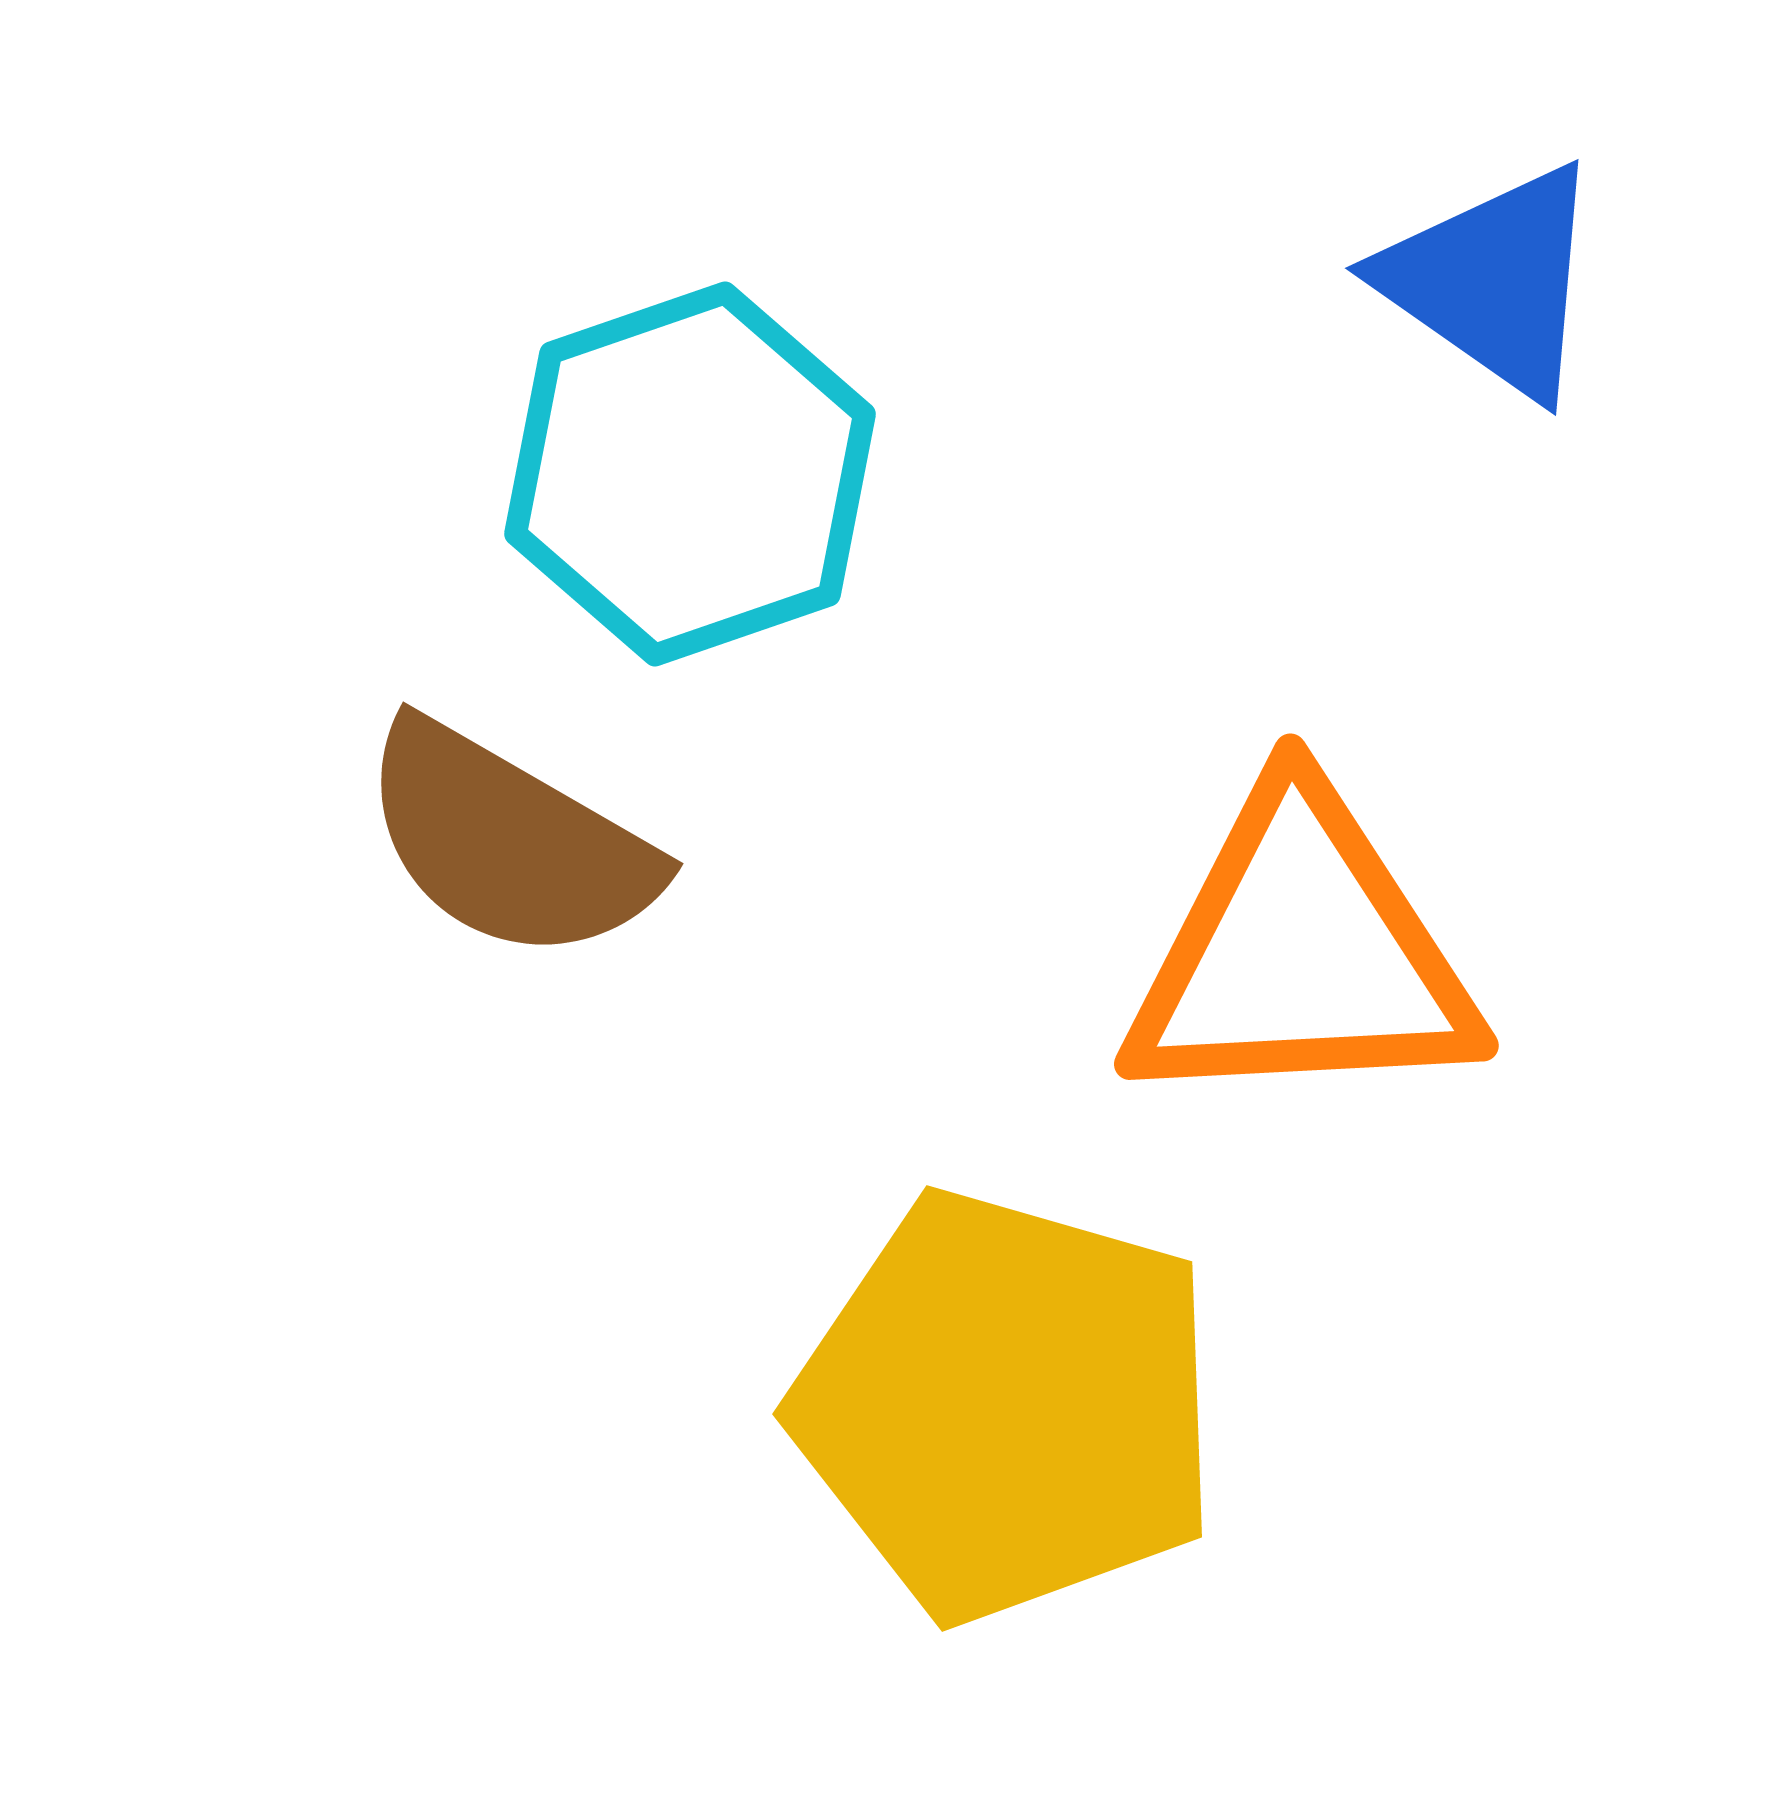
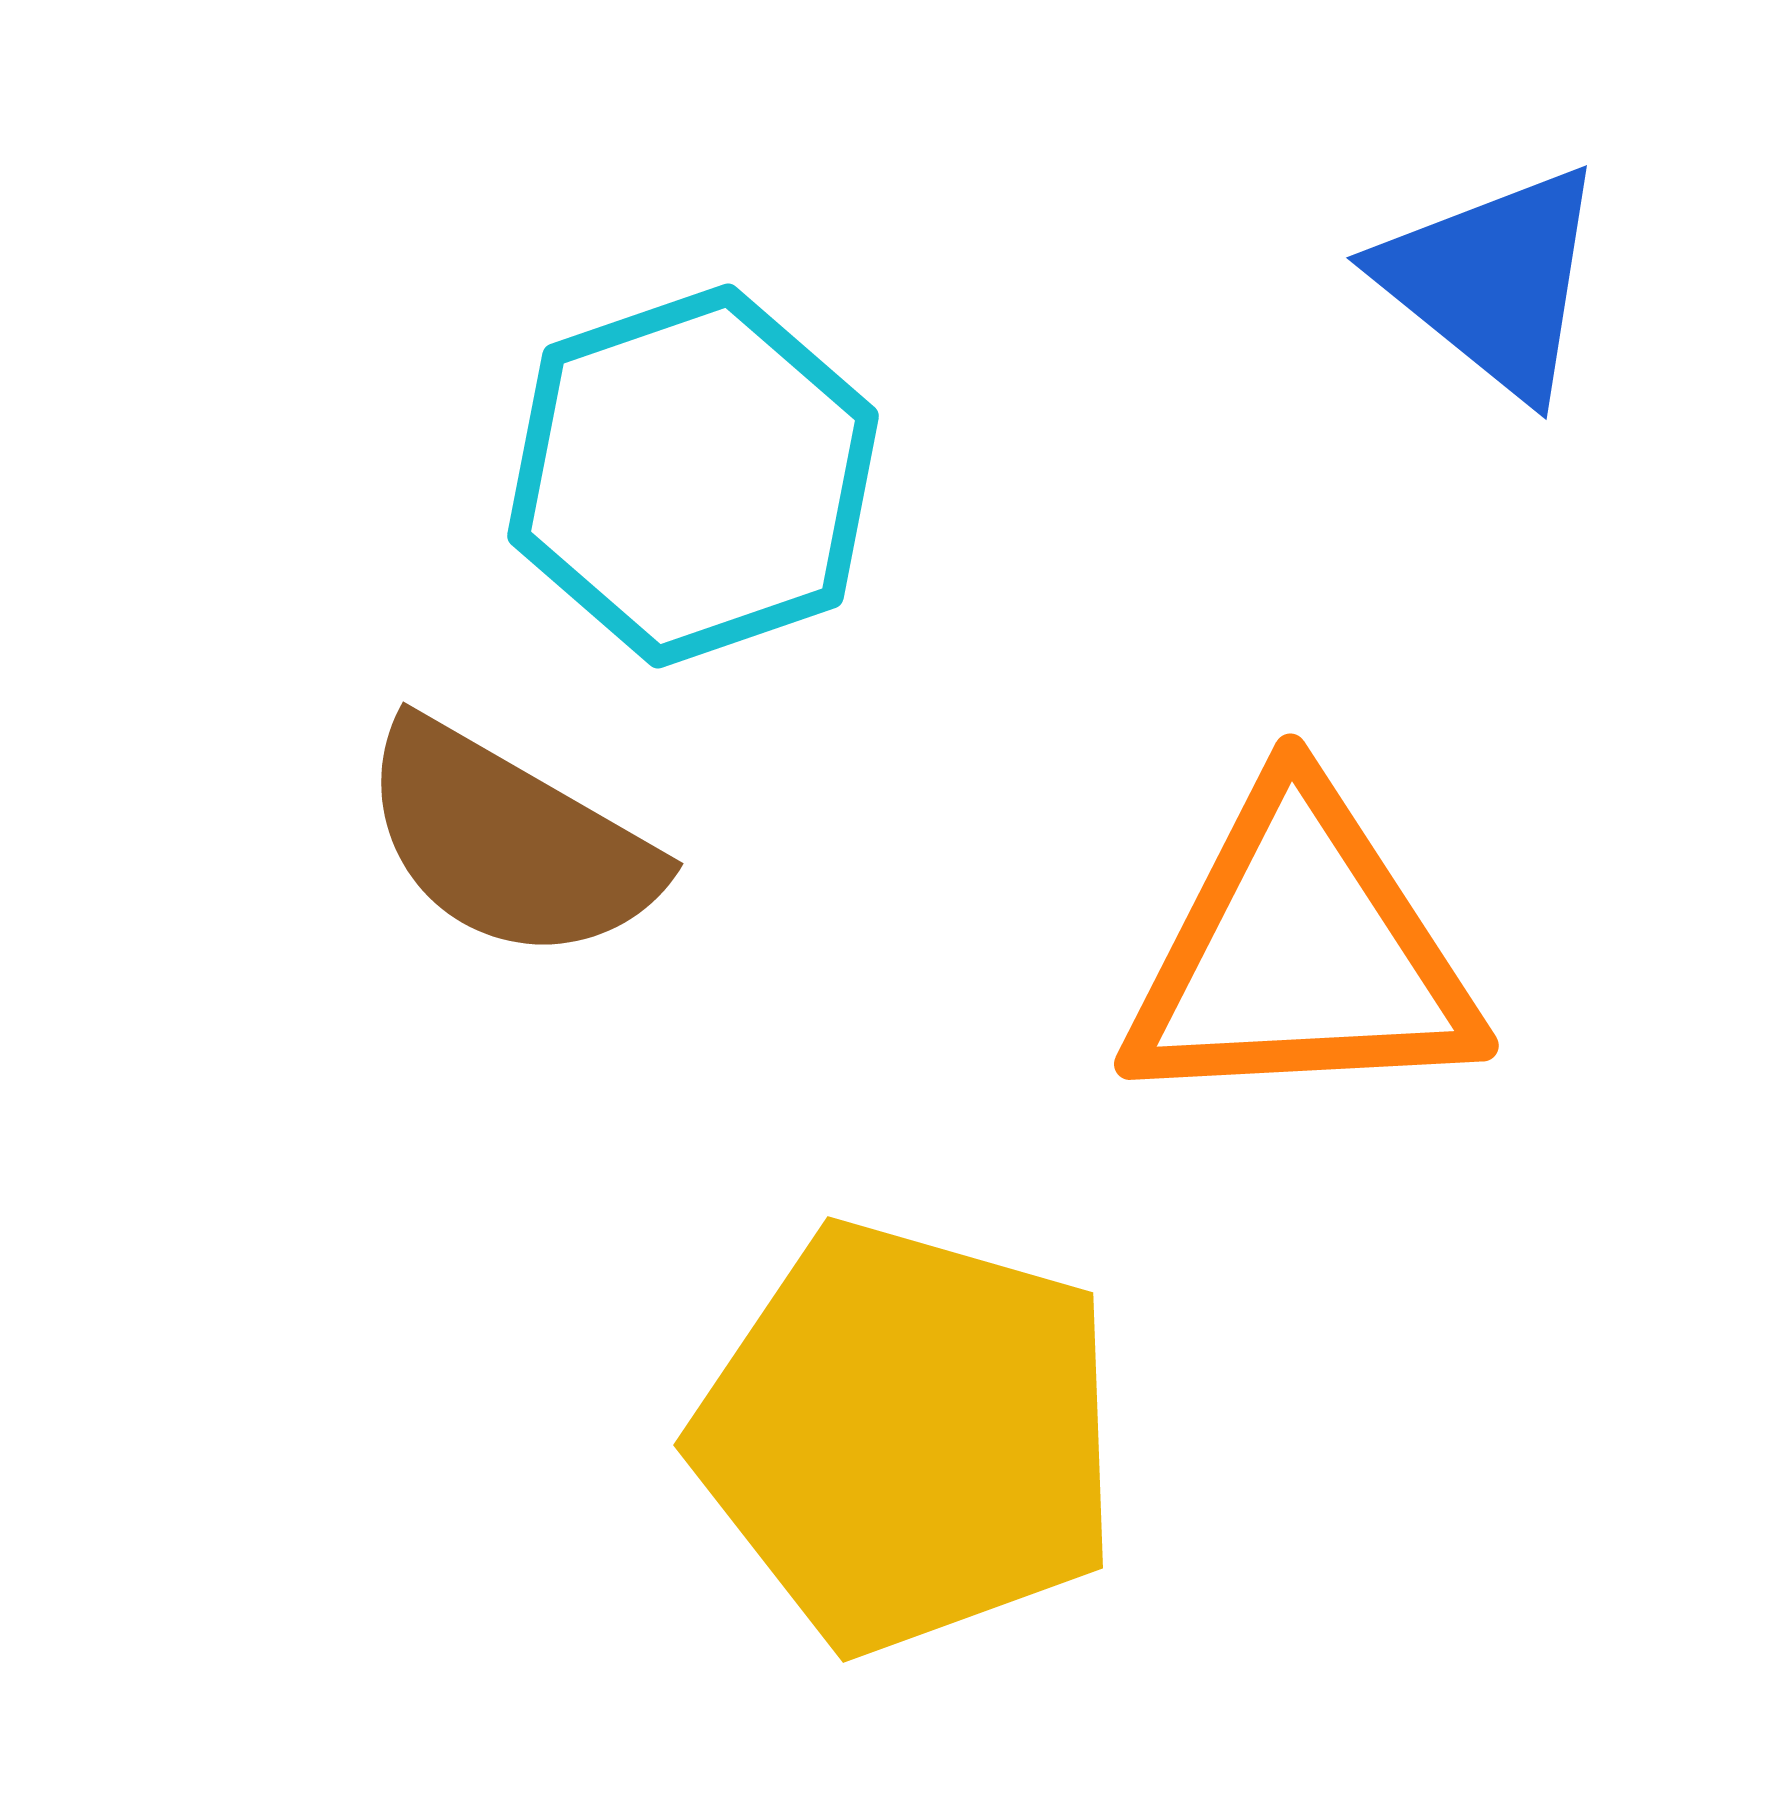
blue triangle: rotated 4 degrees clockwise
cyan hexagon: moved 3 px right, 2 px down
yellow pentagon: moved 99 px left, 31 px down
